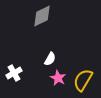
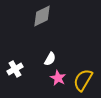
white cross: moved 1 px right, 4 px up
